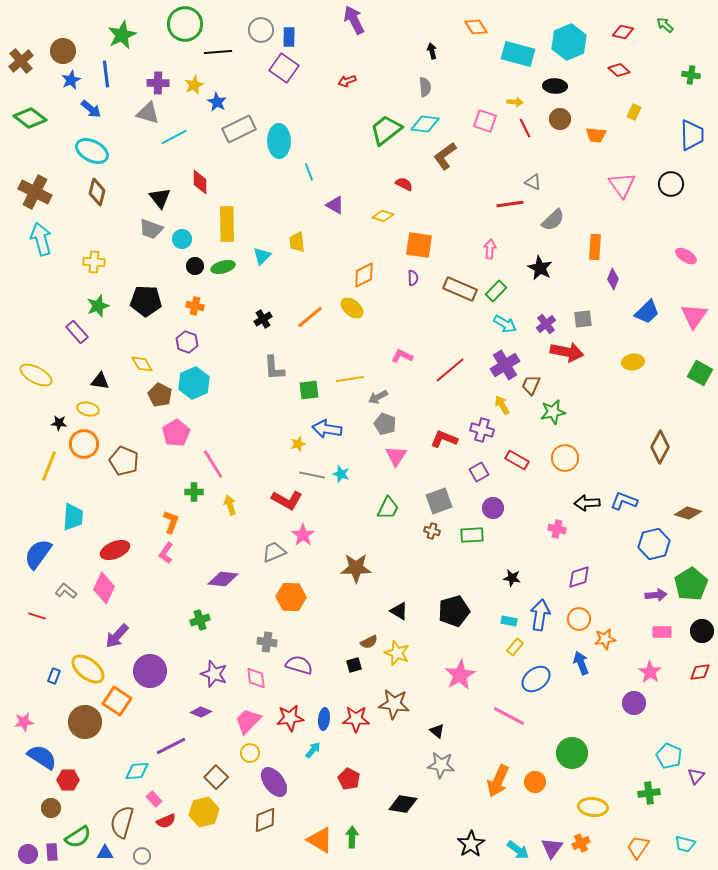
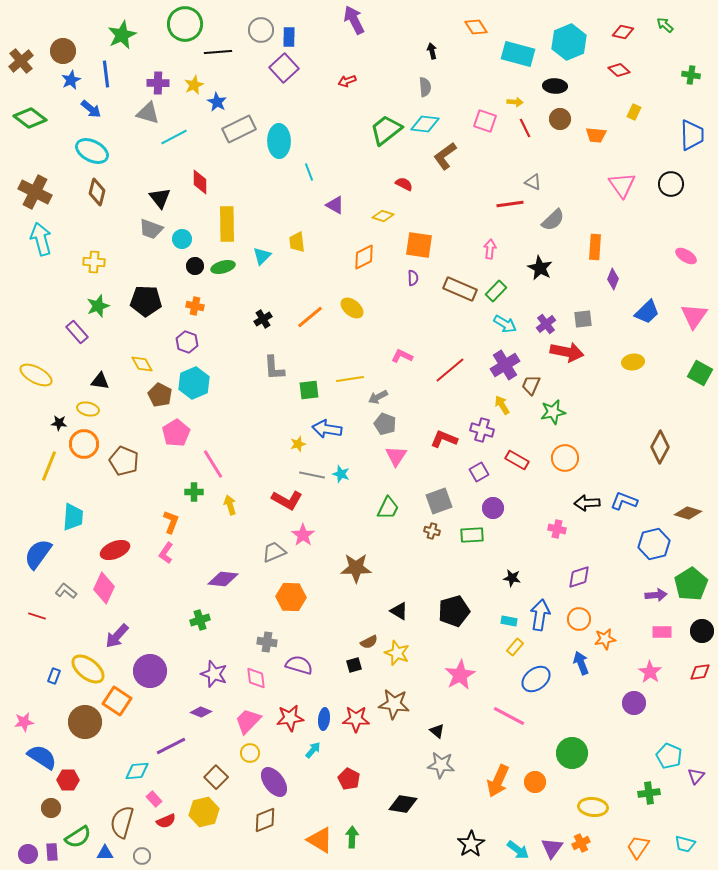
purple square at (284, 68): rotated 12 degrees clockwise
orange diamond at (364, 275): moved 18 px up
